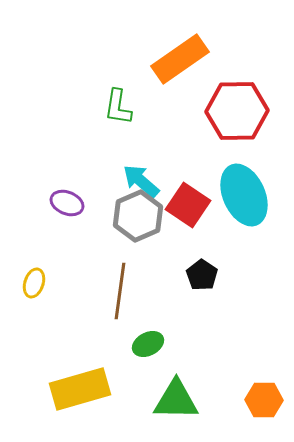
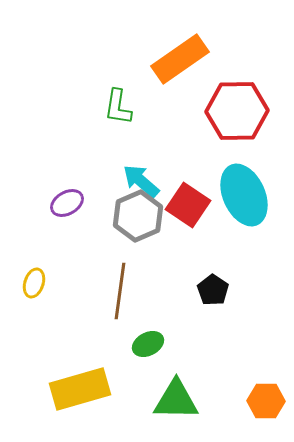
purple ellipse: rotated 52 degrees counterclockwise
black pentagon: moved 11 px right, 15 px down
orange hexagon: moved 2 px right, 1 px down
